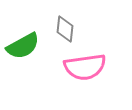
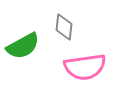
gray diamond: moved 1 px left, 2 px up
